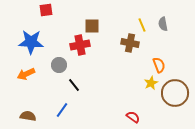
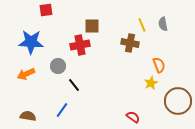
gray circle: moved 1 px left, 1 px down
brown circle: moved 3 px right, 8 px down
